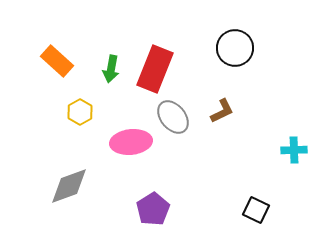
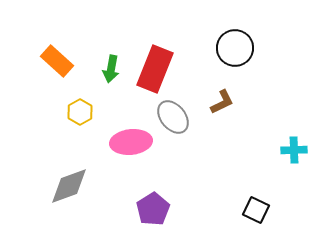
brown L-shape: moved 9 px up
